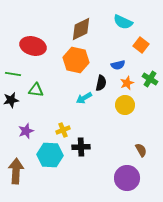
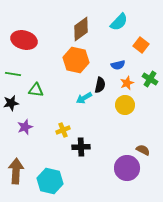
cyan semicircle: moved 4 px left; rotated 72 degrees counterclockwise
brown diamond: rotated 10 degrees counterclockwise
red ellipse: moved 9 px left, 6 px up
black semicircle: moved 1 px left, 2 px down
black star: moved 3 px down
purple star: moved 1 px left, 4 px up
brown semicircle: moved 2 px right; rotated 32 degrees counterclockwise
cyan hexagon: moved 26 px down; rotated 10 degrees clockwise
purple circle: moved 10 px up
